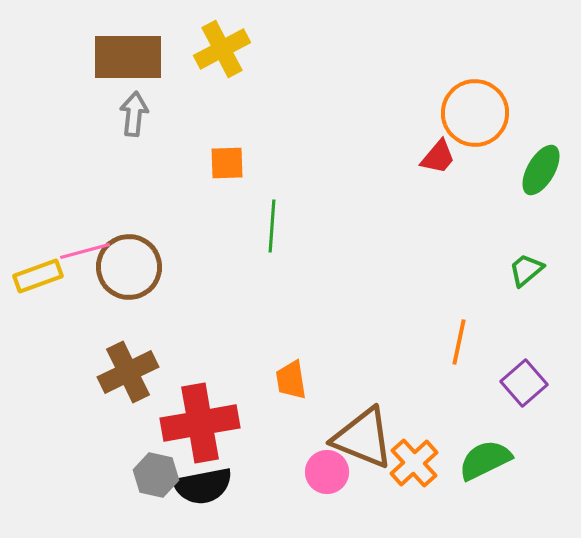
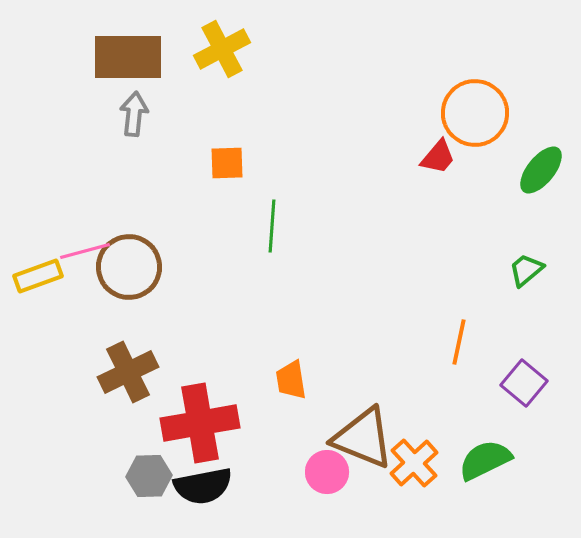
green ellipse: rotated 9 degrees clockwise
purple square: rotated 9 degrees counterclockwise
gray hexagon: moved 7 px left, 1 px down; rotated 15 degrees counterclockwise
